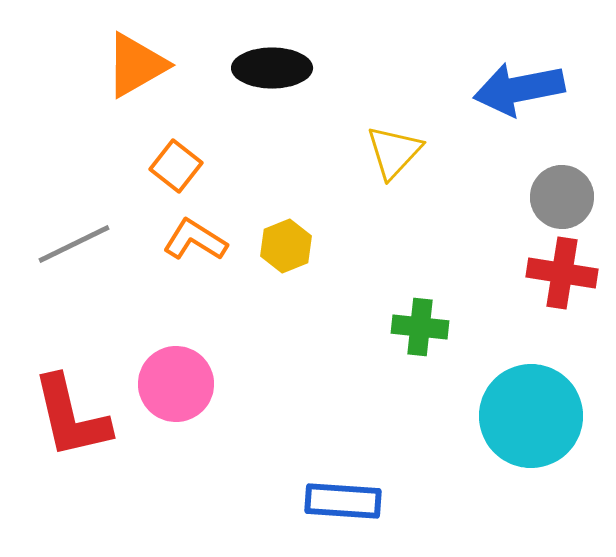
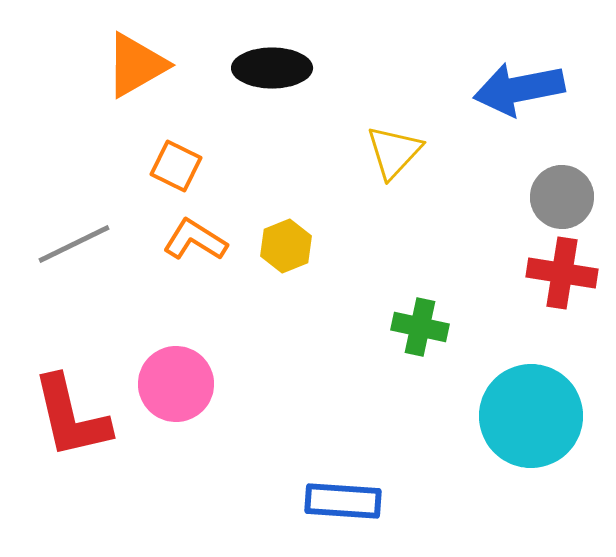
orange square: rotated 12 degrees counterclockwise
green cross: rotated 6 degrees clockwise
